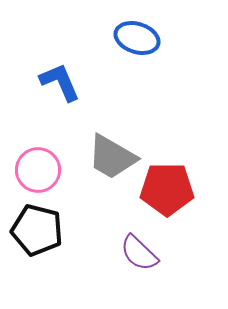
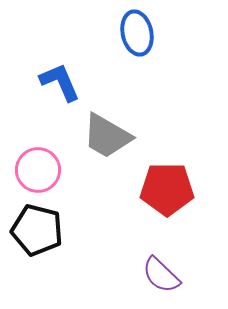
blue ellipse: moved 5 px up; rotated 60 degrees clockwise
gray trapezoid: moved 5 px left, 21 px up
purple semicircle: moved 22 px right, 22 px down
